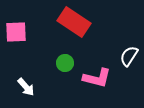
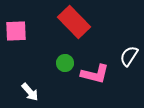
red rectangle: rotated 12 degrees clockwise
pink square: moved 1 px up
pink L-shape: moved 2 px left, 4 px up
white arrow: moved 4 px right, 5 px down
